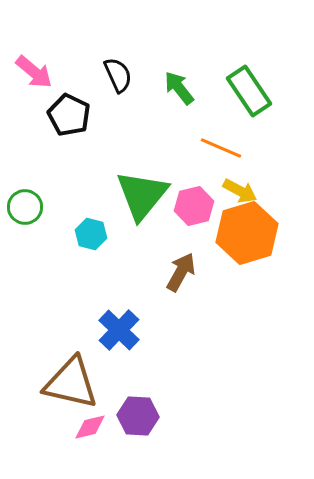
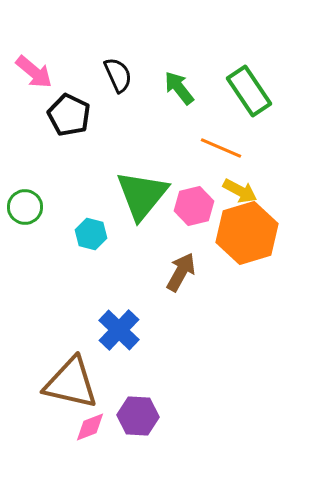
pink diamond: rotated 8 degrees counterclockwise
